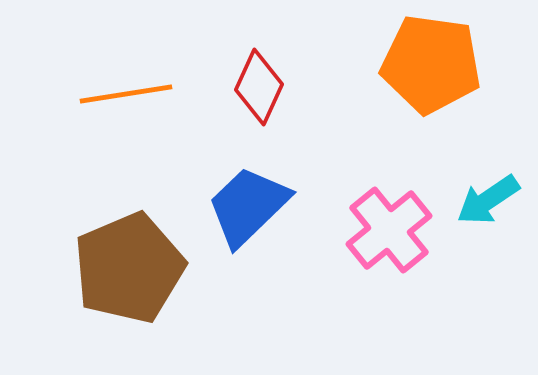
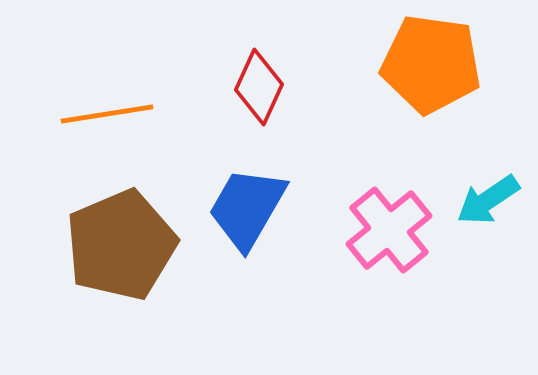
orange line: moved 19 px left, 20 px down
blue trapezoid: moved 1 px left, 2 px down; rotated 16 degrees counterclockwise
brown pentagon: moved 8 px left, 23 px up
